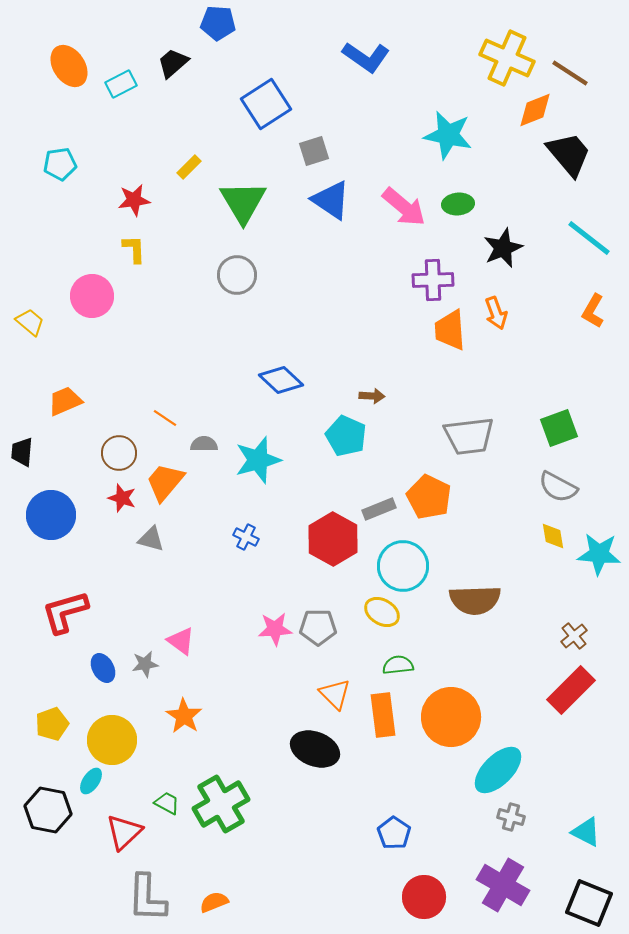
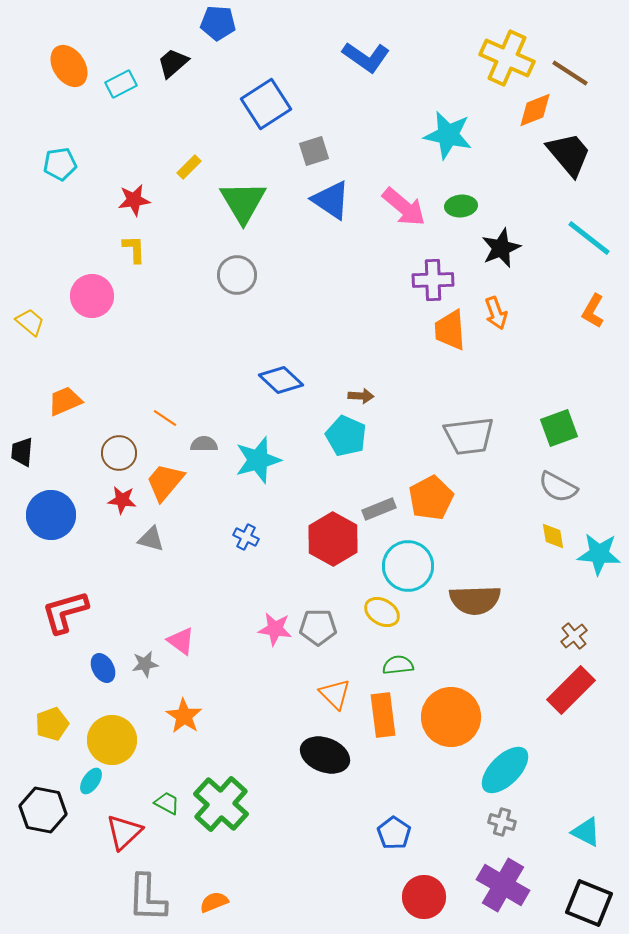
green ellipse at (458, 204): moved 3 px right, 2 px down
black star at (503, 248): moved 2 px left
brown arrow at (372, 396): moved 11 px left
orange pentagon at (429, 497): moved 2 px right, 1 px down; rotated 18 degrees clockwise
red star at (122, 498): moved 2 px down; rotated 12 degrees counterclockwise
cyan circle at (403, 566): moved 5 px right
pink star at (275, 629): rotated 12 degrees clockwise
black ellipse at (315, 749): moved 10 px right, 6 px down
cyan ellipse at (498, 770): moved 7 px right
green cross at (221, 804): rotated 18 degrees counterclockwise
black hexagon at (48, 810): moved 5 px left
gray cross at (511, 817): moved 9 px left, 5 px down
